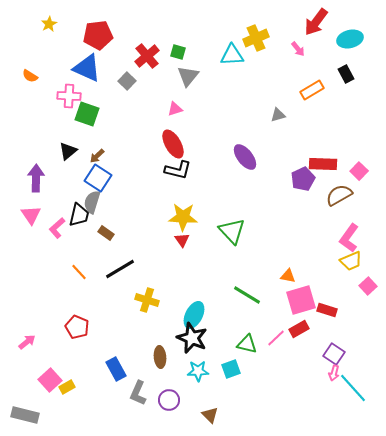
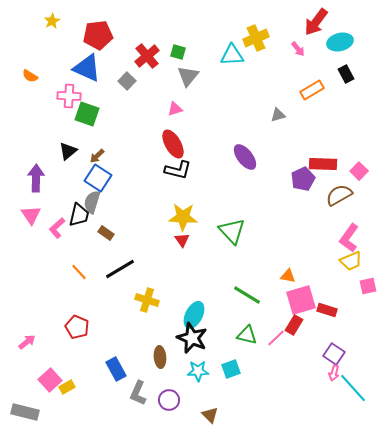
yellow star at (49, 24): moved 3 px right, 3 px up
cyan ellipse at (350, 39): moved 10 px left, 3 px down
pink square at (368, 286): rotated 30 degrees clockwise
red rectangle at (299, 329): moved 5 px left, 4 px up; rotated 30 degrees counterclockwise
green triangle at (247, 344): moved 9 px up
gray rectangle at (25, 415): moved 3 px up
